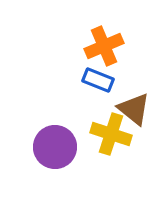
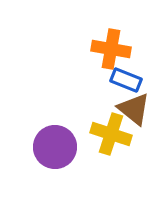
orange cross: moved 7 px right, 3 px down; rotated 33 degrees clockwise
blue rectangle: moved 28 px right
